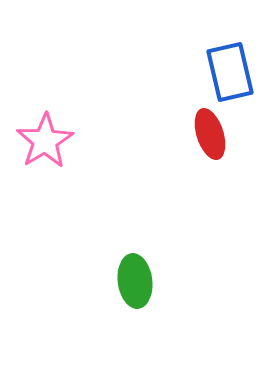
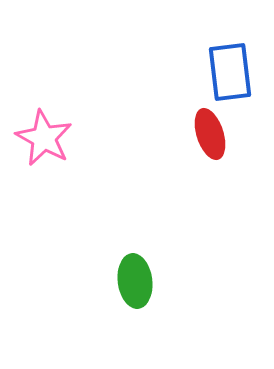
blue rectangle: rotated 6 degrees clockwise
pink star: moved 1 px left, 3 px up; rotated 12 degrees counterclockwise
